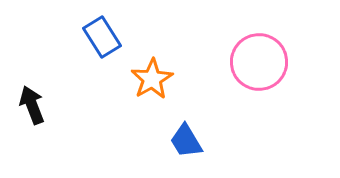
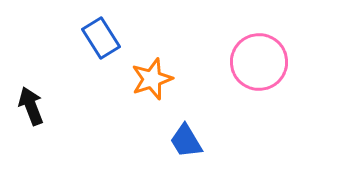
blue rectangle: moved 1 px left, 1 px down
orange star: rotated 12 degrees clockwise
black arrow: moved 1 px left, 1 px down
